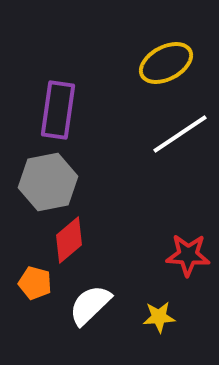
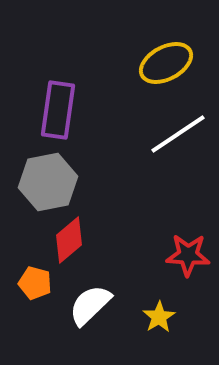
white line: moved 2 px left
yellow star: rotated 28 degrees counterclockwise
